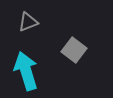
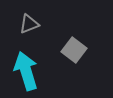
gray triangle: moved 1 px right, 2 px down
